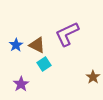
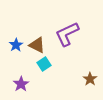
brown star: moved 3 px left, 2 px down
